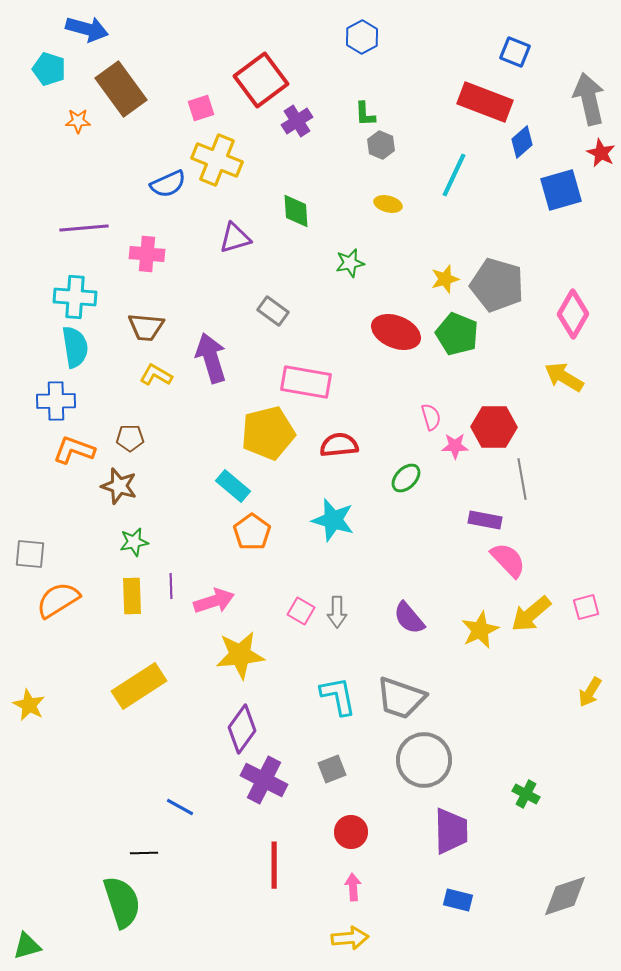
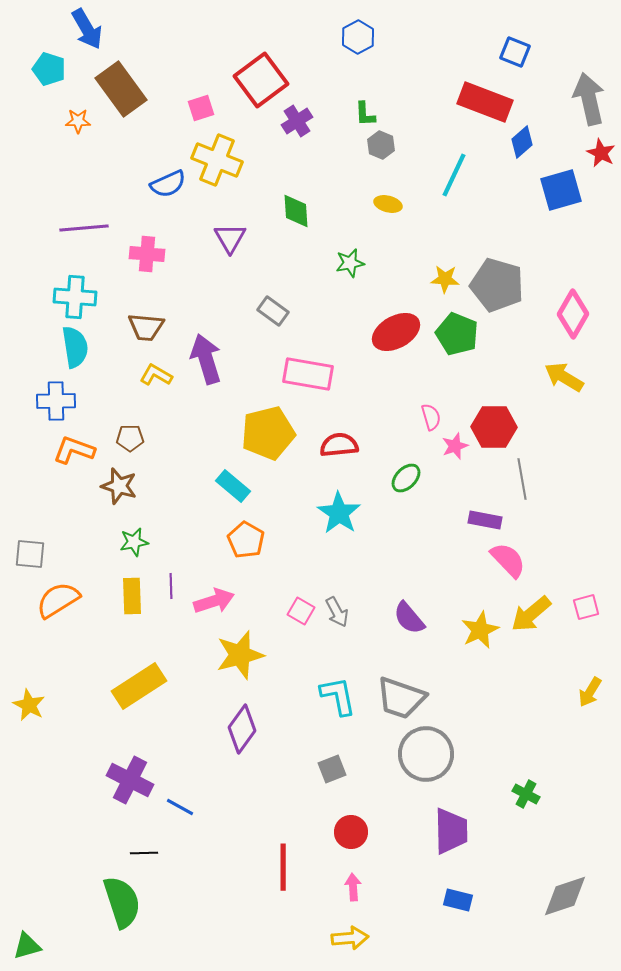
blue arrow at (87, 29): rotated 45 degrees clockwise
blue hexagon at (362, 37): moved 4 px left
purple triangle at (235, 238): moved 5 px left; rotated 44 degrees counterclockwise
yellow star at (445, 279): rotated 20 degrees clockwise
red ellipse at (396, 332): rotated 51 degrees counterclockwise
purple arrow at (211, 358): moved 5 px left, 1 px down
pink rectangle at (306, 382): moved 2 px right, 8 px up
pink star at (455, 446): rotated 20 degrees counterclockwise
cyan star at (333, 520): moved 6 px right, 7 px up; rotated 18 degrees clockwise
orange pentagon at (252, 532): moved 6 px left, 8 px down; rotated 6 degrees counterclockwise
gray arrow at (337, 612): rotated 28 degrees counterclockwise
yellow star at (240, 655): rotated 9 degrees counterclockwise
gray circle at (424, 760): moved 2 px right, 6 px up
purple cross at (264, 780): moved 134 px left
red line at (274, 865): moved 9 px right, 2 px down
